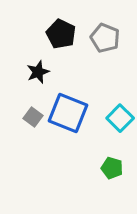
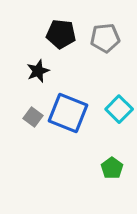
black pentagon: rotated 20 degrees counterclockwise
gray pentagon: rotated 28 degrees counterclockwise
black star: moved 1 px up
cyan square: moved 1 px left, 9 px up
green pentagon: rotated 20 degrees clockwise
